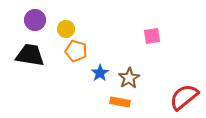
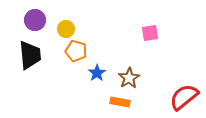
pink square: moved 2 px left, 3 px up
black trapezoid: rotated 76 degrees clockwise
blue star: moved 3 px left
